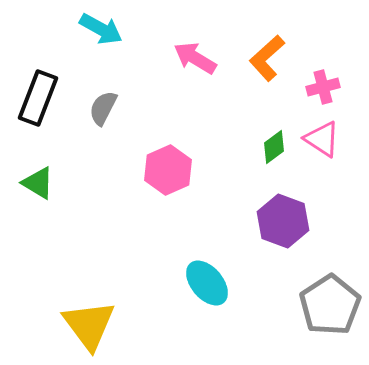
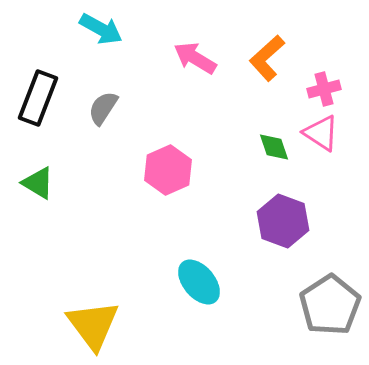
pink cross: moved 1 px right, 2 px down
gray semicircle: rotated 6 degrees clockwise
pink triangle: moved 1 px left, 6 px up
green diamond: rotated 72 degrees counterclockwise
cyan ellipse: moved 8 px left, 1 px up
yellow triangle: moved 4 px right
